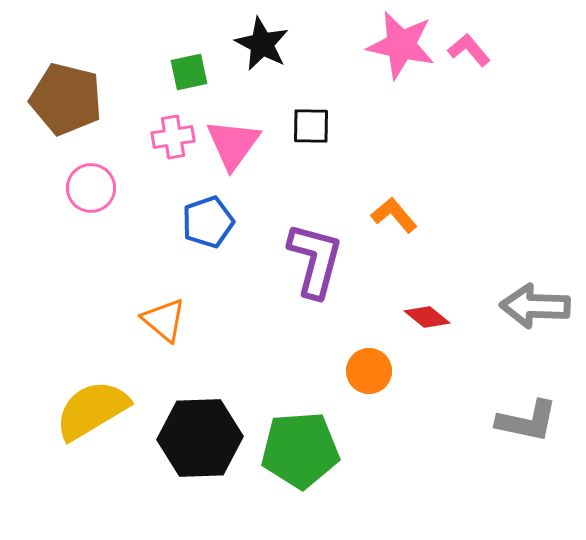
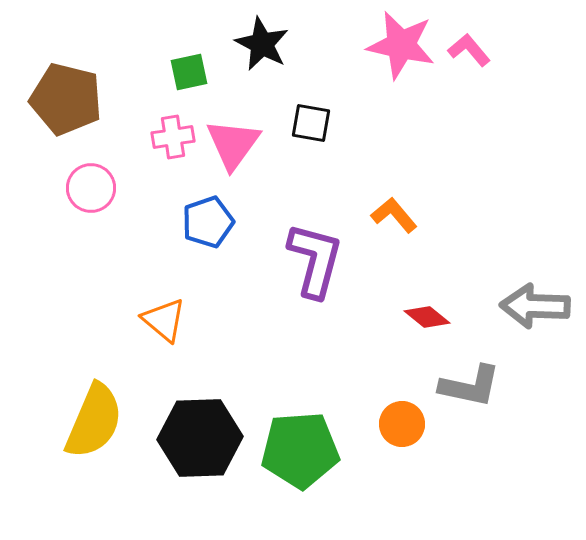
black square: moved 3 px up; rotated 9 degrees clockwise
orange circle: moved 33 px right, 53 px down
yellow semicircle: moved 2 px right, 11 px down; rotated 144 degrees clockwise
gray L-shape: moved 57 px left, 35 px up
